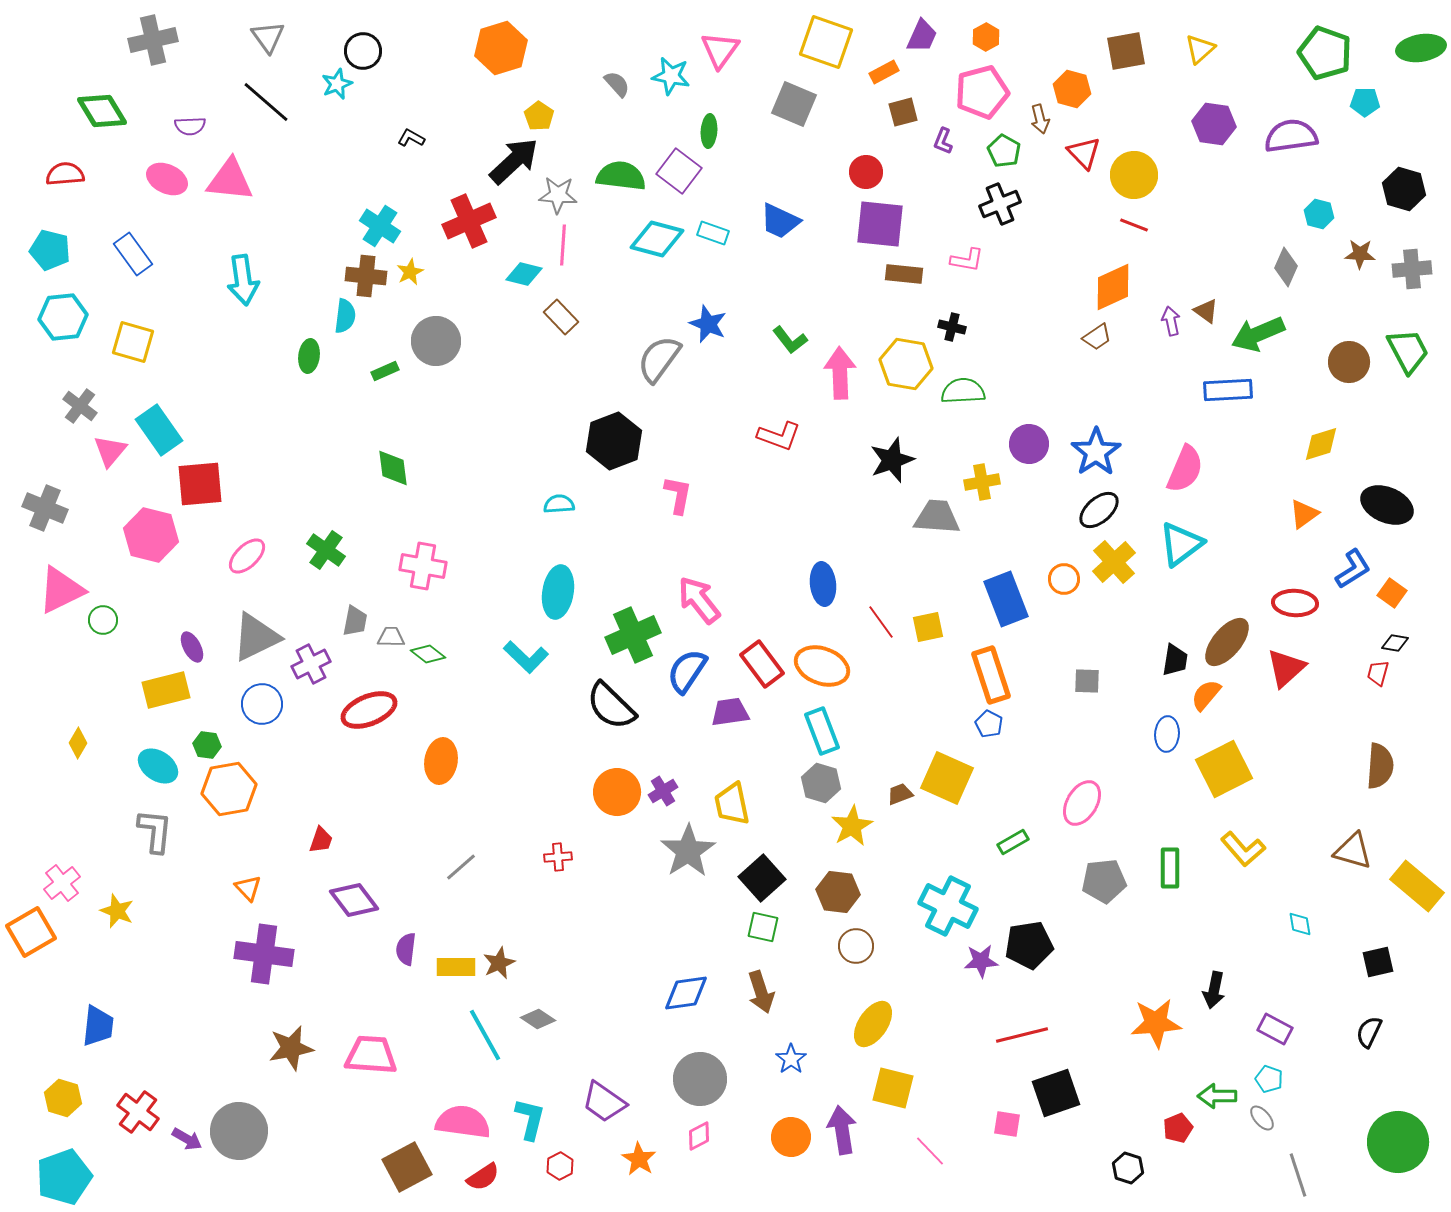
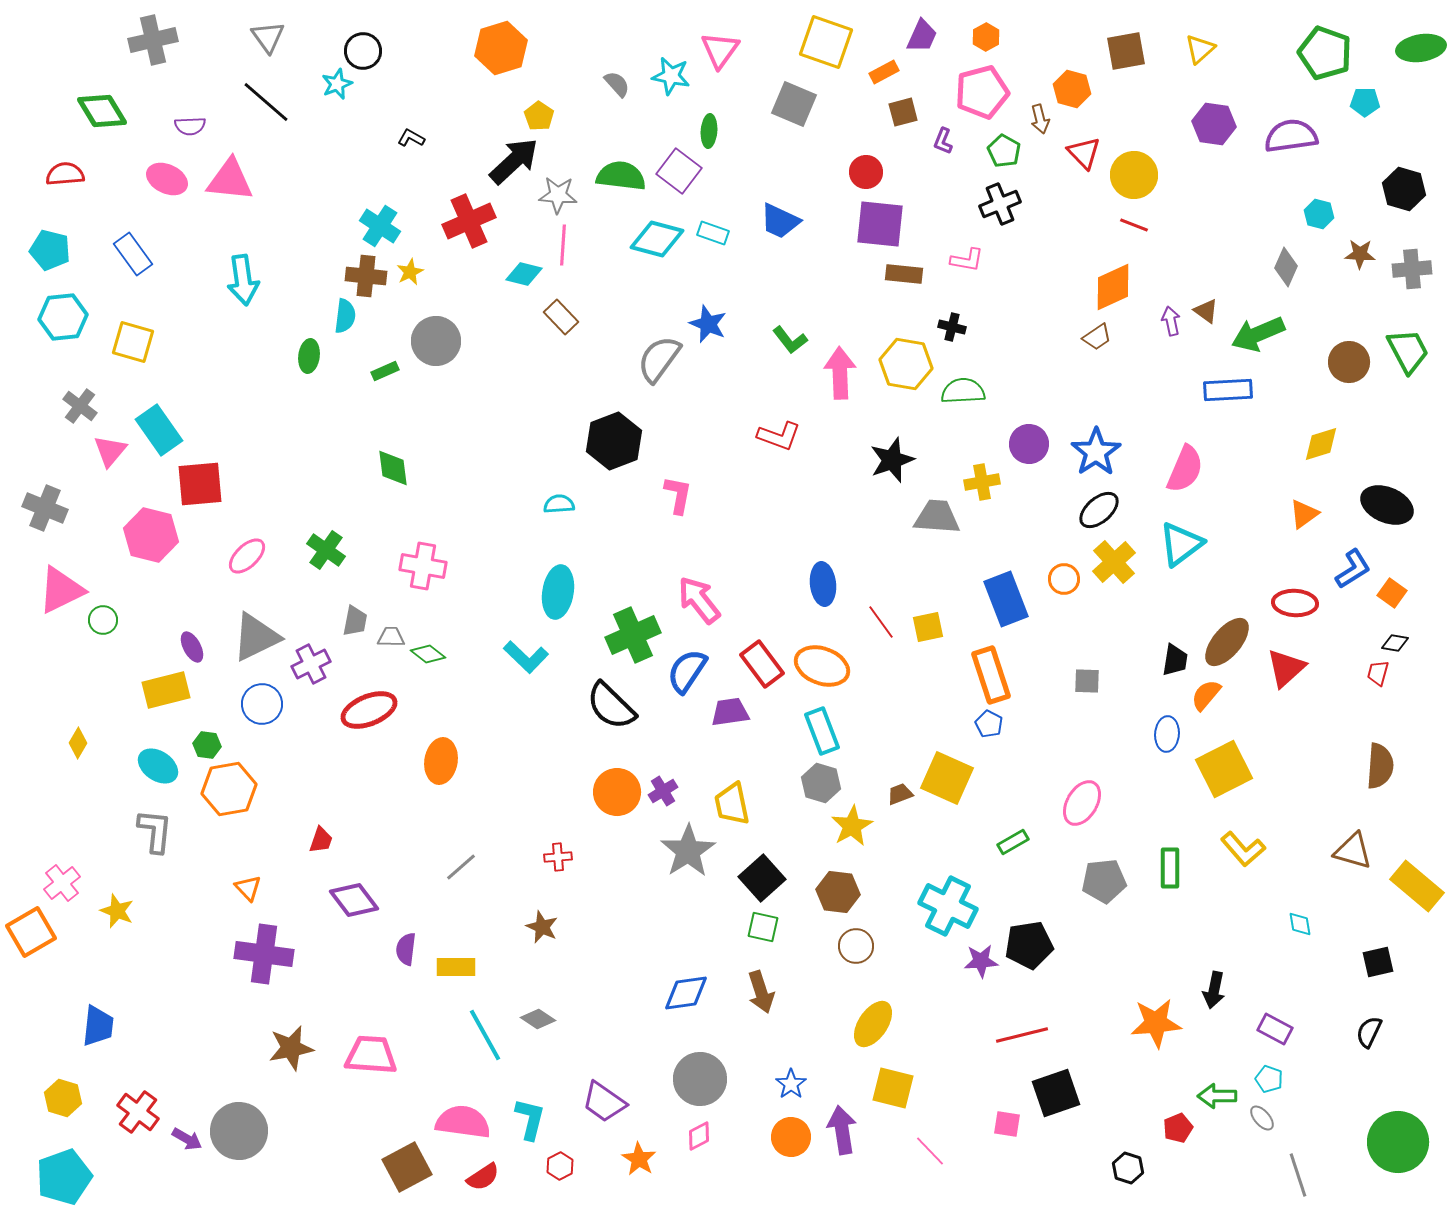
brown star at (499, 963): moved 43 px right, 36 px up; rotated 24 degrees counterclockwise
blue star at (791, 1059): moved 25 px down
